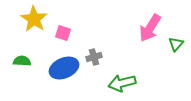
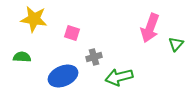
yellow star: rotated 24 degrees counterclockwise
pink arrow: rotated 12 degrees counterclockwise
pink square: moved 9 px right
green semicircle: moved 4 px up
blue ellipse: moved 1 px left, 8 px down
green arrow: moved 3 px left, 6 px up
